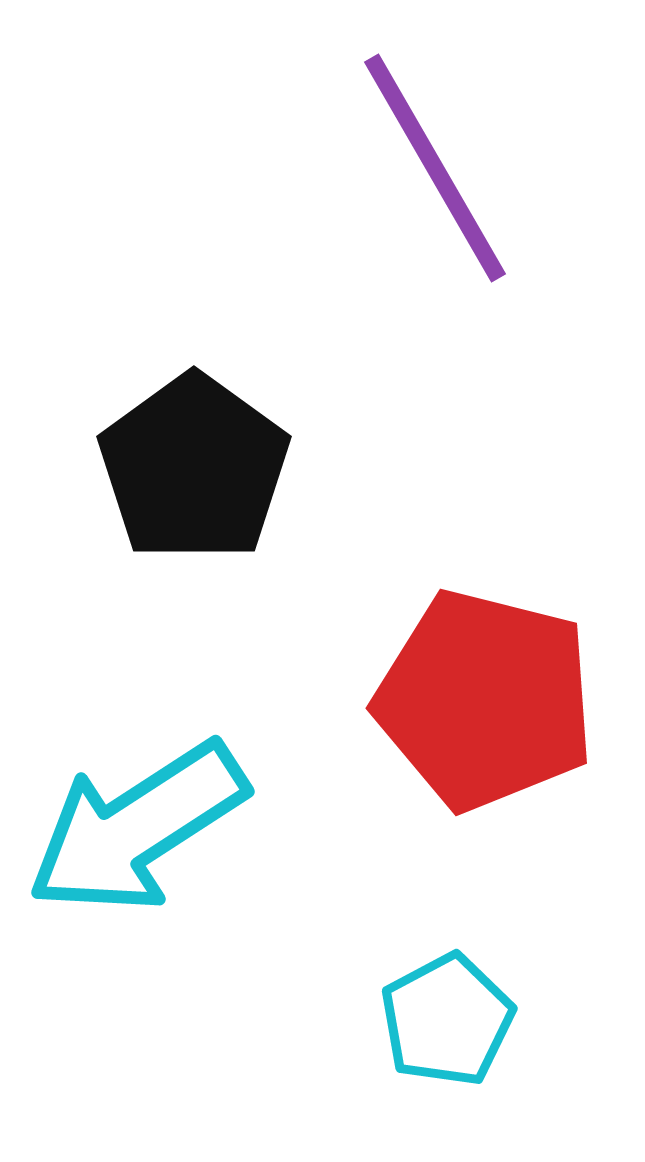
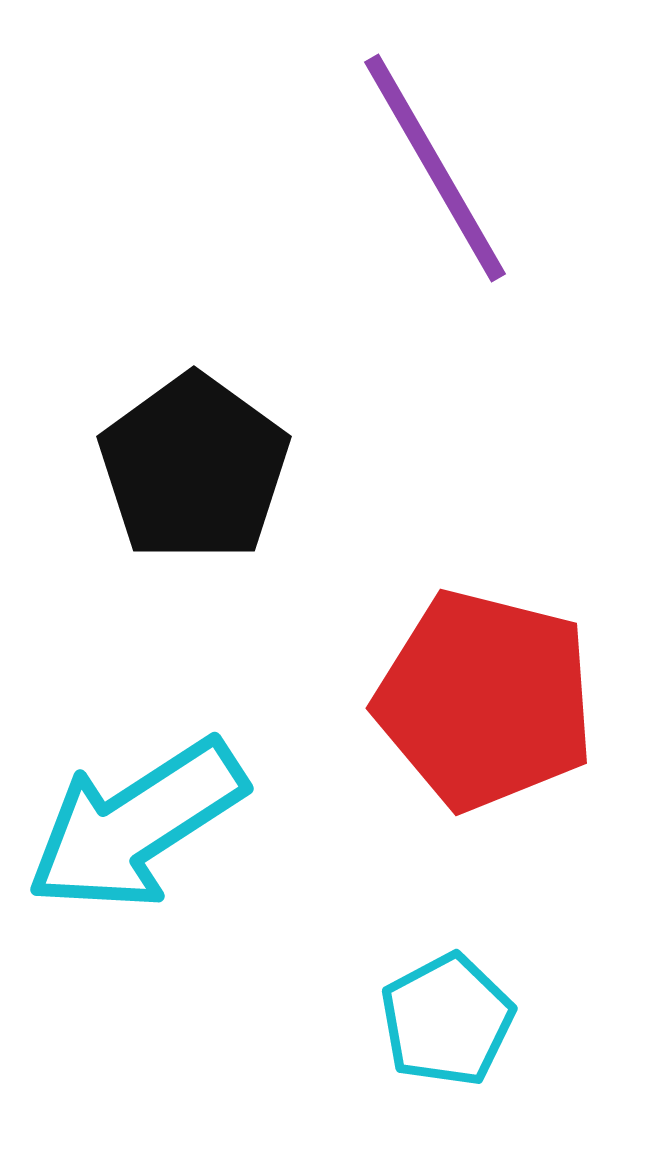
cyan arrow: moved 1 px left, 3 px up
